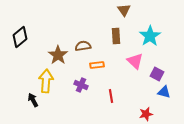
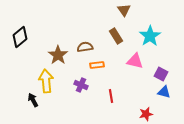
brown rectangle: rotated 28 degrees counterclockwise
brown semicircle: moved 2 px right, 1 px down
pink triangle: rotated 30 degrees counterclockwise
purple square: moved 4 px right
yellow arrow: rotated 10 degrees counterclockwise
